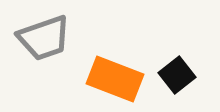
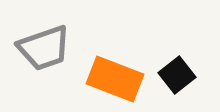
gray trapezoid: moved 10 px down
